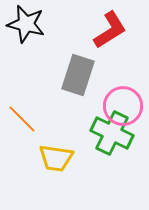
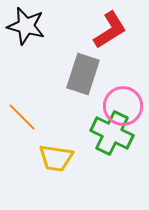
black star: moved 2 px down
gray rectangle: moved 5 px right, 1 px up
orange line: moved 2 px up
